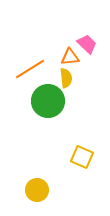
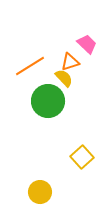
orange triangle: moved 5 px down; rotated 12 degrees counterclockwise
orange line: moved 3 px up
yellow semicircle: moved 2 px left; rotated 36 degrees counterclockwise
yellow square: rotated 25 degrees clockwise
yellow circle: moved 3 px right, 2 px down
